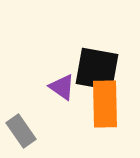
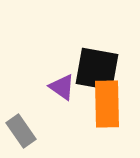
orange rectangle: moved 2 px right
